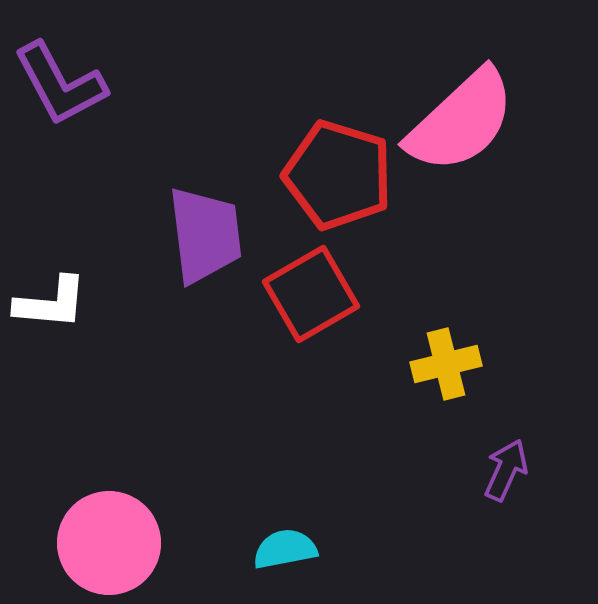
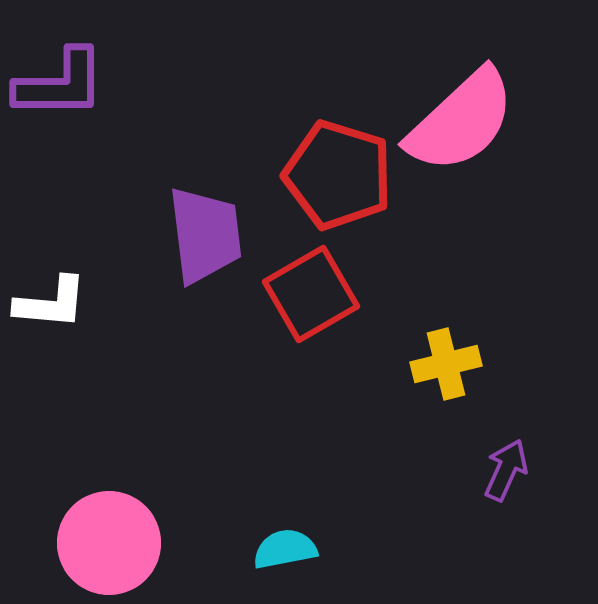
purple L-shape: rotated 62 degrees counterclockwise
